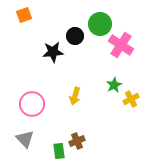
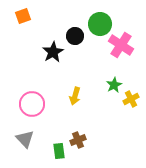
orange square: moved 1 px left, 1 px down
black star: rotated 25 degrees counterclockwise
brown cross: moved 1 px right, 1 px up
